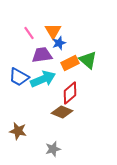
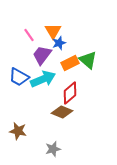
pink line: moved 2 px down
purple trapezoid: rotated 45 degrees counterclockwise
